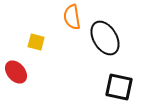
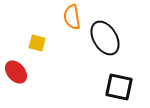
yellow square: moved 1 px right, 1 px down
